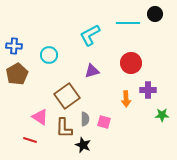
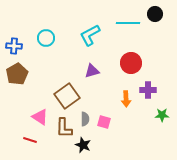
cyan circle: moved 3 px left, 17 px up
